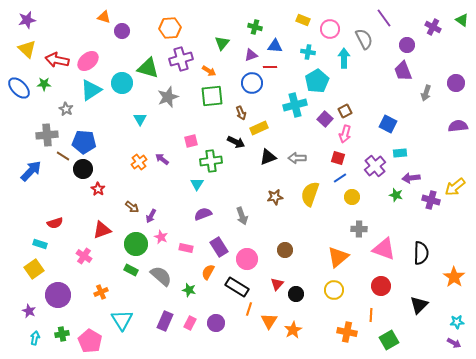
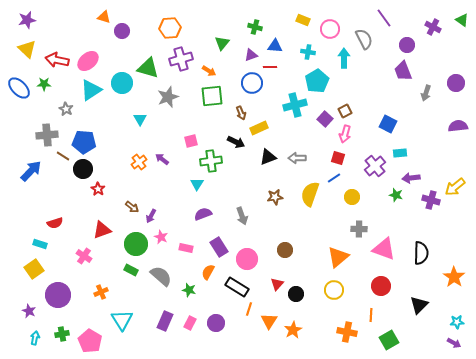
blue line at (340, 178): moved 6 px left
